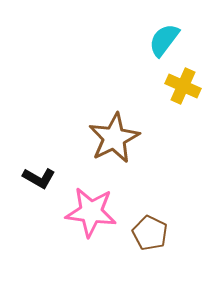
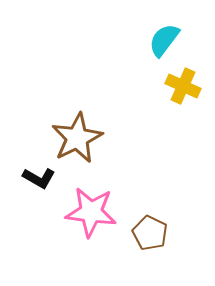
brown star: moved 37 px left
